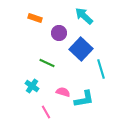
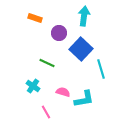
cyan arrow: rotated 54 degrees clockwise
cyan cross: moved 1 px right
